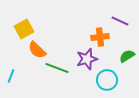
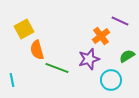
orange cross: moved 1 px right, 1 px up; rotated 30 degrees counterclockwise
orange semicircle: rotated 30 degrees clockwise
purple star: moved 2 px right
cyan line: moved 1 px right, 4 px down; rotated 32 degrees counterclockwise
cyan circle: moved 4 px right
